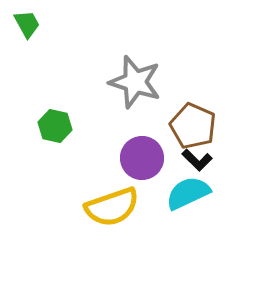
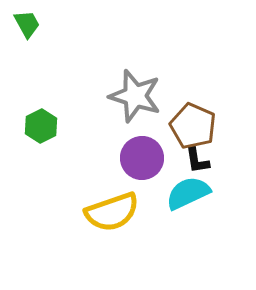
gray star: moved 14 px down
green hexagon: moved 14 px left; rotated 20 degrees clockwise
black L-shape: rotated 36 degrees clockwise
yellow semicircle: moved 5 px down
